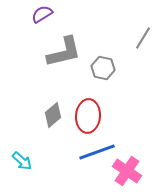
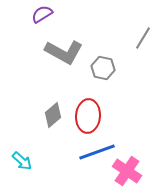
gray L-shape: rotated 42 degrees clockwise
